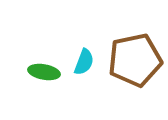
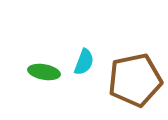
brown pentagon: moved 20 px down
